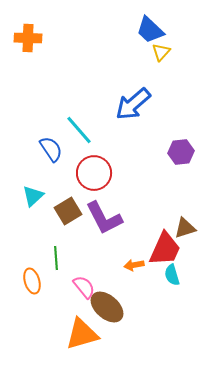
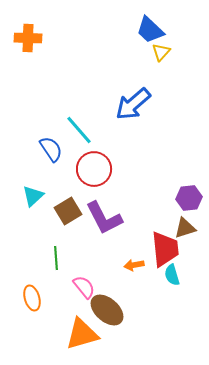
purple hexagon: moved 8 px right, 46 px down
red circle: moved 4 px up
red trapezoid: rotated 30 degrees counterclockwise
orange ellipse: moved 17 px down
brown ellipse: moved 3 px down
